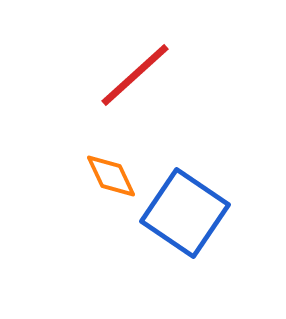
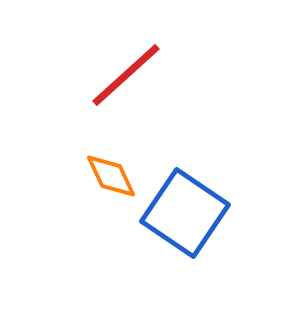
red line: moved 9 px left
